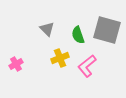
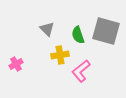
gray square: moved 1 px left, 1 px down
yellow cross: moved 3 px up; rotated 12 degrees clockwise
pink L-shape: moved 6 px left, 5 px down
